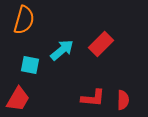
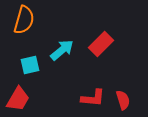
cyan square: rotated 24 degrees counterclockwise
red semicircle: rotated 18 degrees counterclockwise
